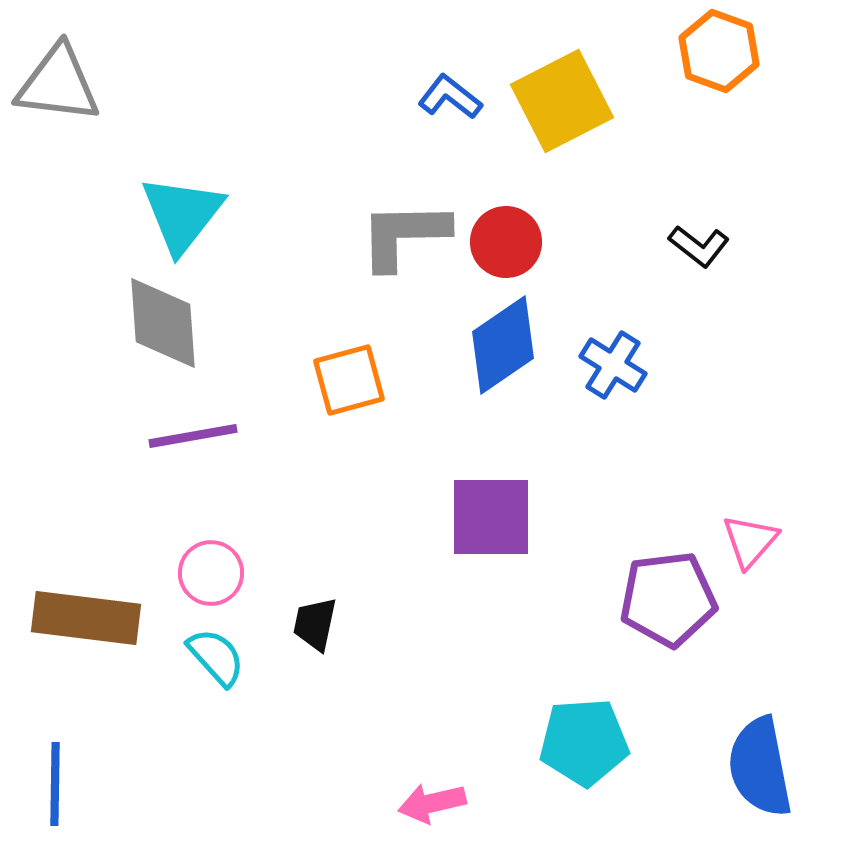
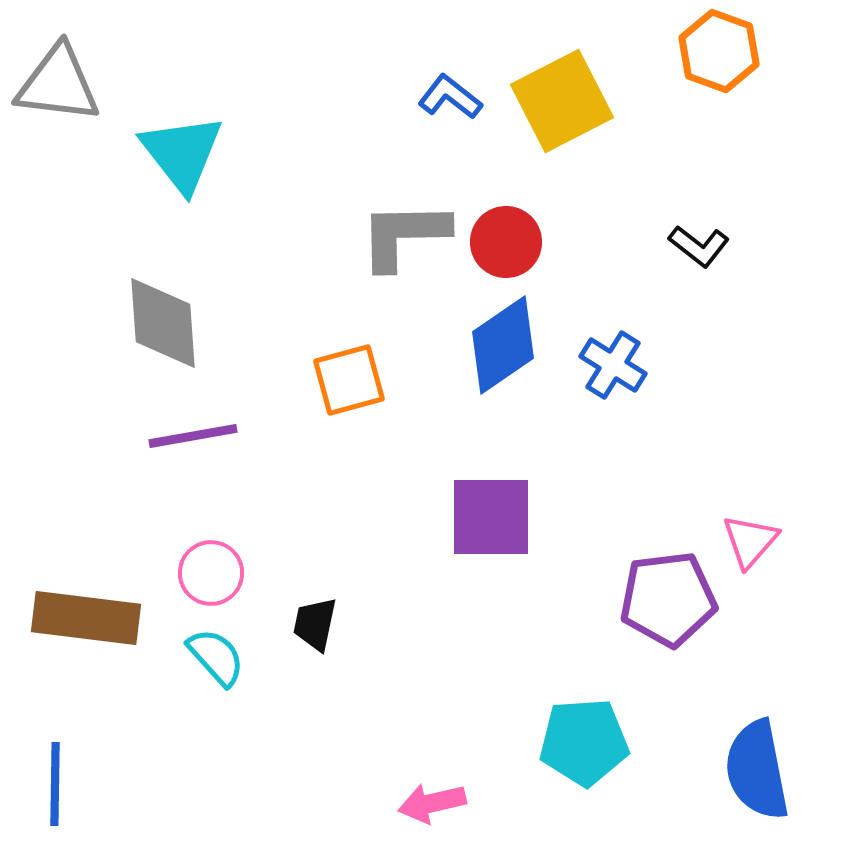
cyan triangle: moved 61 px up; rotated 16 degrees counterclockwise
blue semicircle: moved 3 px left, 3 px down
